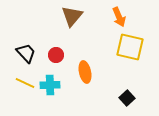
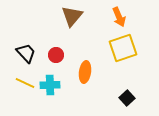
yellow square: moved 7 px left, 1 px down; rotated 32 degrees counterclockwise
orange ellipse: rotated 20 degrees clockwise
